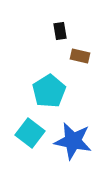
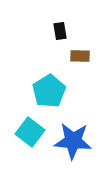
brown rectangle: rotated 12 degrees counterclockwise
cyan square: moved 1 px up
blue star: rotated 6 degrees counterclockwise
